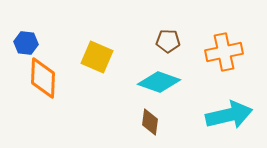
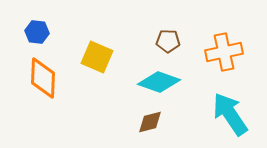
blue hexagon: moved 11 px right, 11 px up
cyan arrow: moved 1 px right, 1 px up; rotated 111 degrees counterclockwise
brown diamond: rotated 68 degrees clockwise
